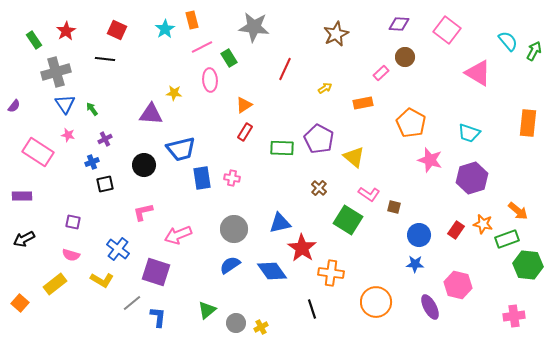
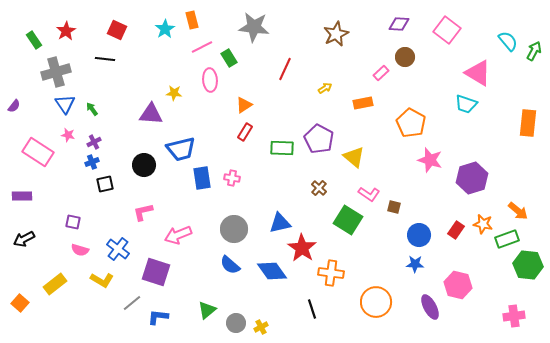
cyan trapezoid at (469, 133): moved 3 px left, 29 px up
purple cross at (105, 139): moved 11 px left, 3 px down
pink semicircle at (71, 255): moved 9 px right, 5 px up
blue semicircle at (230, 265): rotated 105 degrees counterclockwise
blue L-shape at (158, 317): rotated 90 degrees counterclockwise
